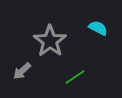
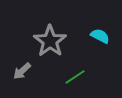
cyan semicircle: moved 2 px right, 8 px down
